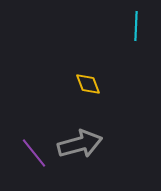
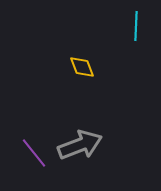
yellow diamond: moved 6 px left, 17 px up
gray arrow: moved 1 px down; rotated 6 degrees counterclockwise
